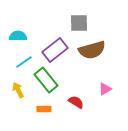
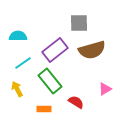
cyan line: moved 1 px left, 1 px down
green rectangle: moved 4 px right, 1 px down
yellow arrow: moved 1 px left, 1 px up
